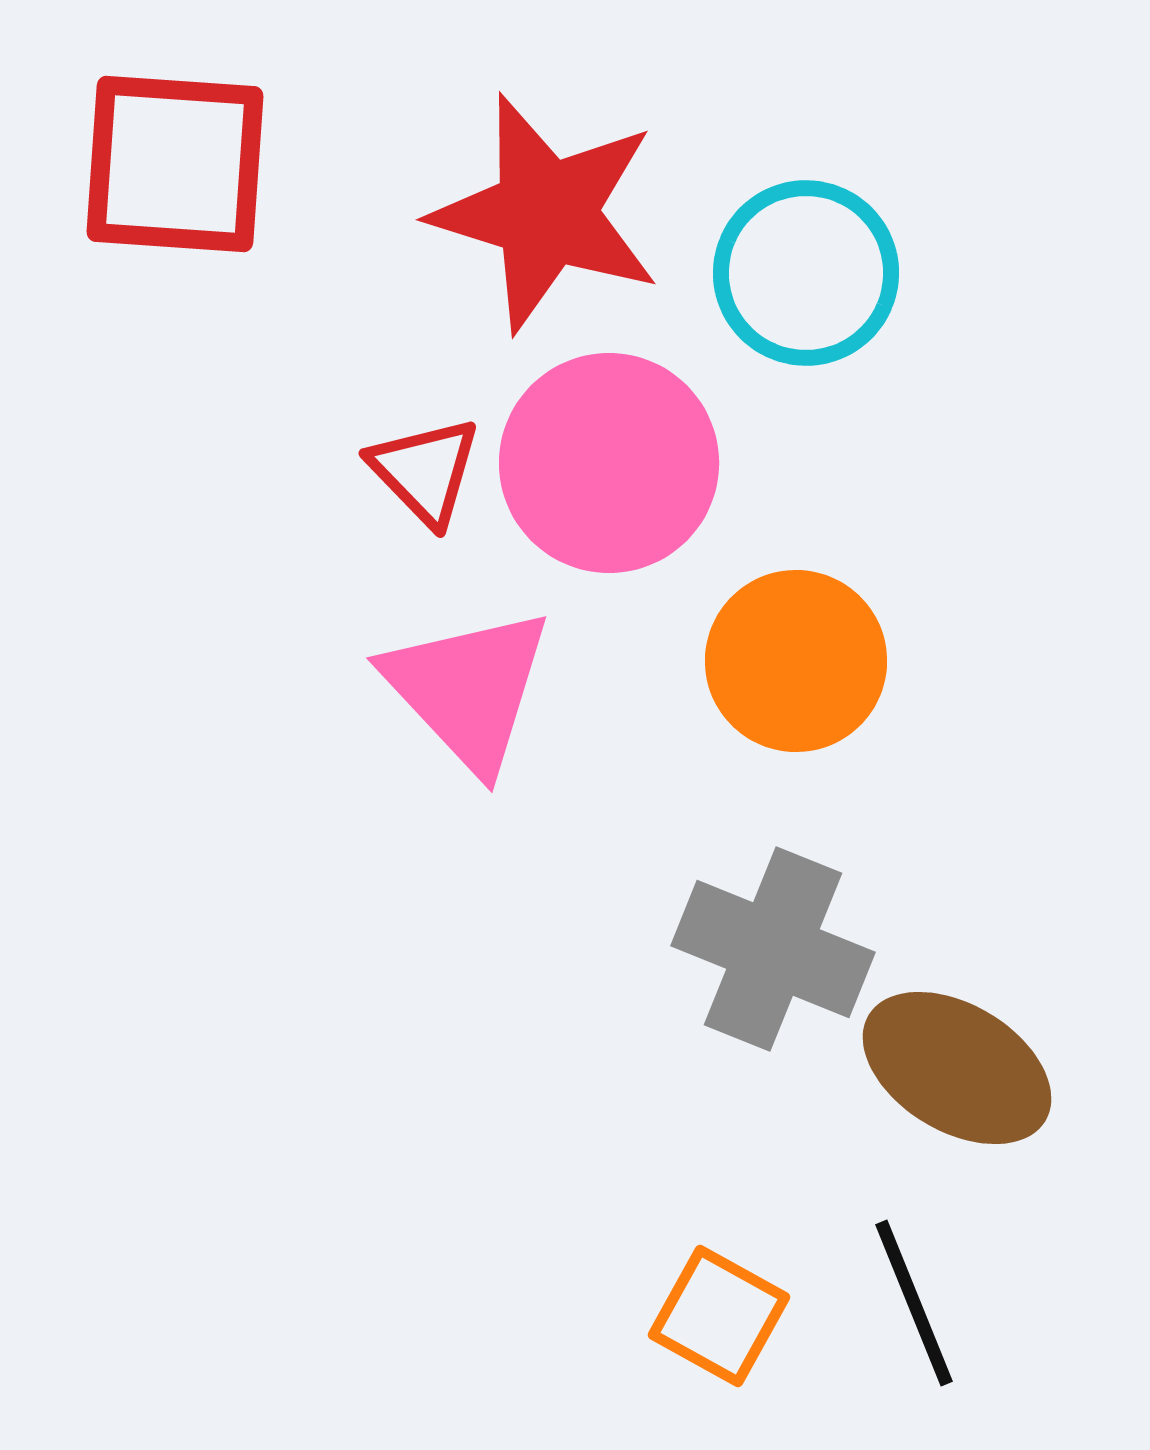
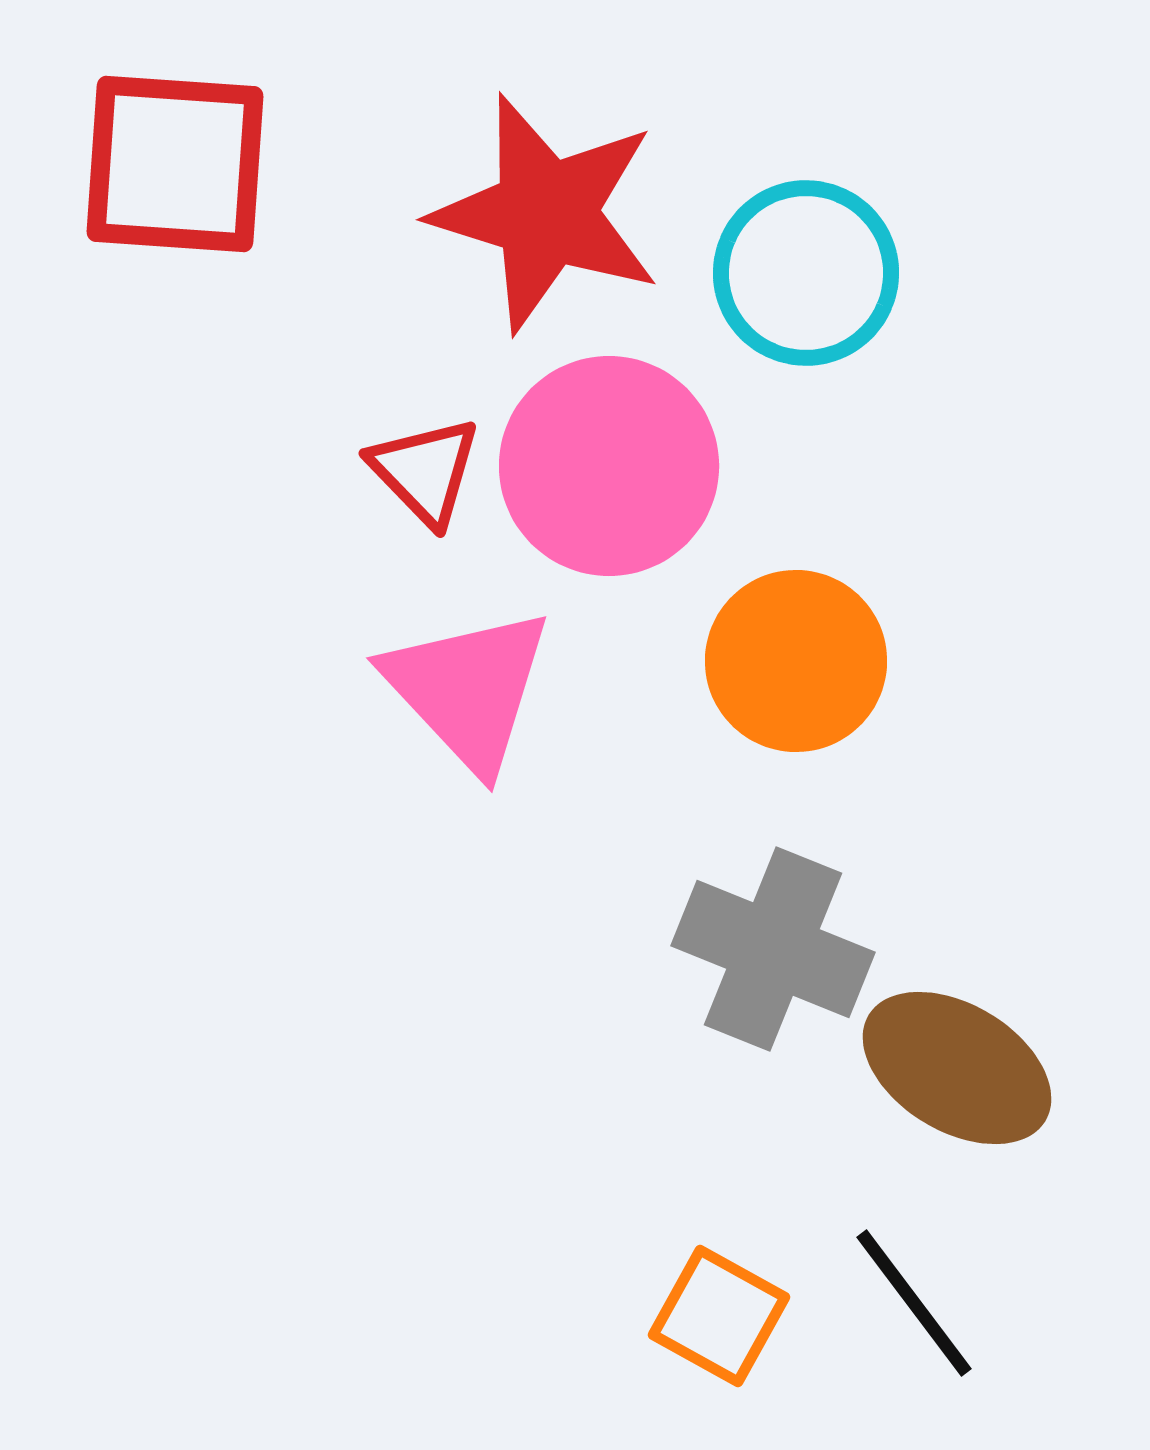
pink circle: moved 3 px down
black line: rotated 15 degrees counterclockwise
